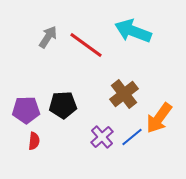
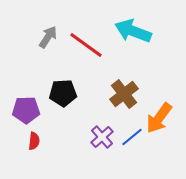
black pentagon: moved 12 px up
